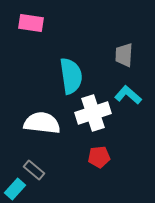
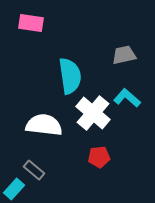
gray trapezoid: rotated 75 degrees clockwise
cyan semicircle: moved 1 px left
cyan L-shape: moved 1 px left, 3 px down
white cross: rotated 32 degrees counterclockwise
white semicircle: moved 2 px right, 2 px down
cyan rectangle: moved 1 px left
